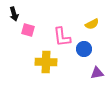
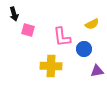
yellow cross: moved 5 px right, 4 px down
purple triangle: moved 2 px up
